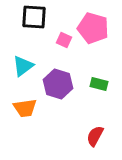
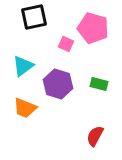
black square: rotated 16 degrees counterclockwise
pink square: moved 2 px right, 4 px down
orange trapezoid: rotated 30 degrees clockwise
